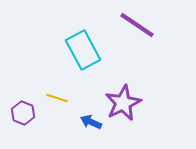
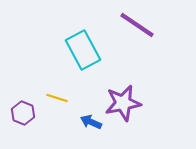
purple star: rotated 15 degrees clockwise
